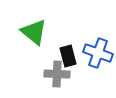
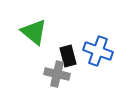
blue cross: moved 2 px up
gray cross: rotated 10 degrees clockwise
